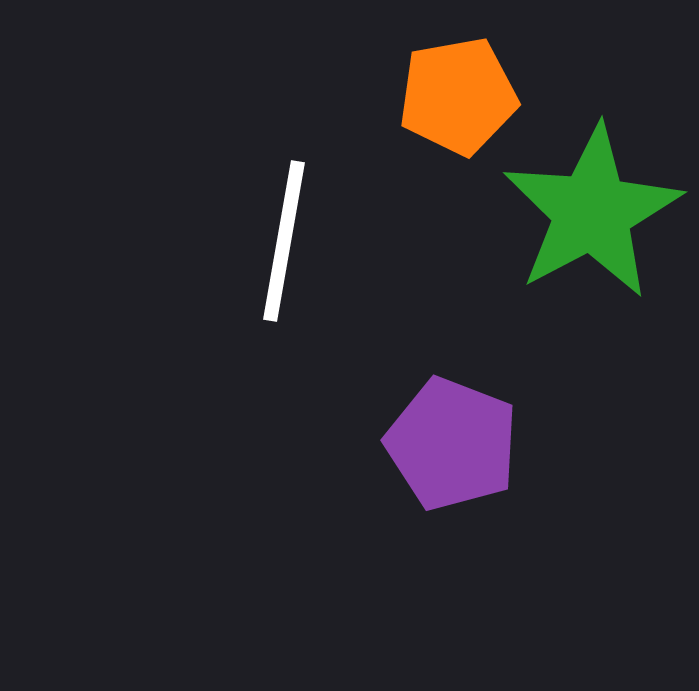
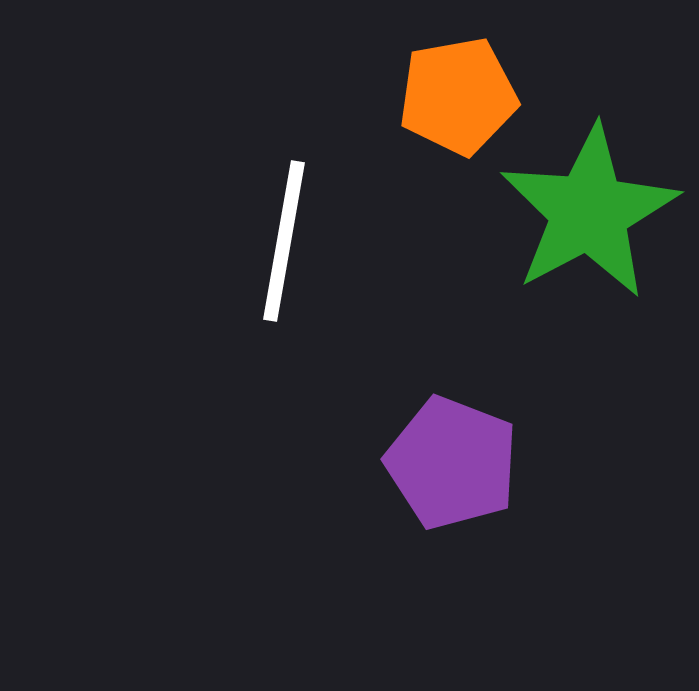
green star: moved 3 px left
purple pentagon: moved 19 px down
